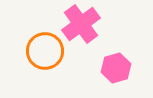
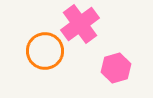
pink cross: moved 1 px left
